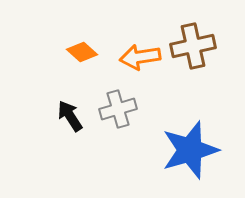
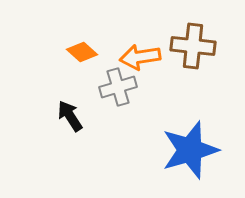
brown cross: rotated 18 degrees clockwise
gray cross: moved 22 px up
